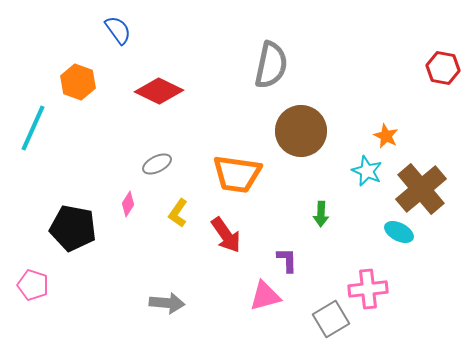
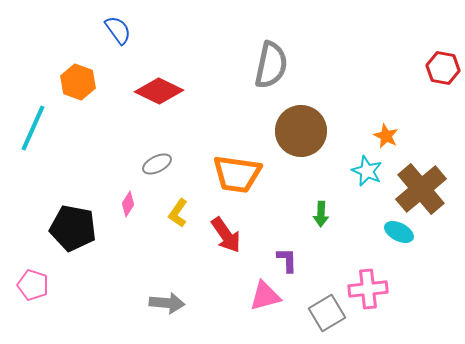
gray square: moved 4 px left, 6 px up
